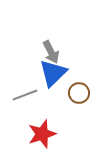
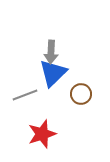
gray arrow: rotated 30 degrees clockwise
brown circle: moved 2 px right, 1 px down
